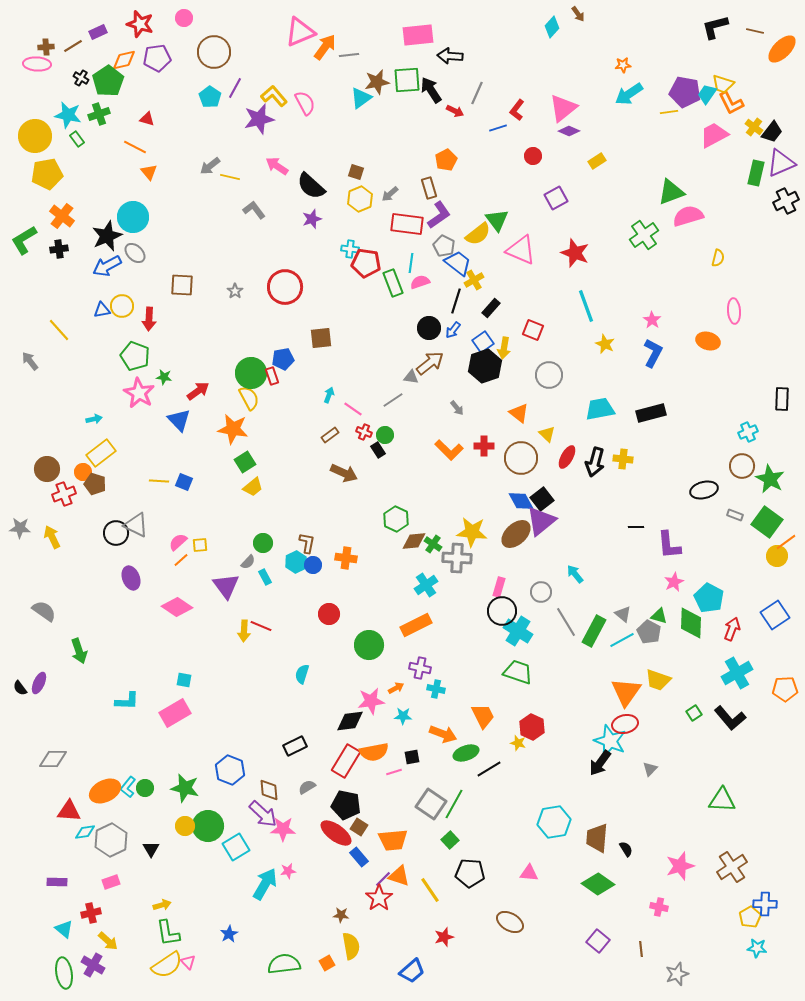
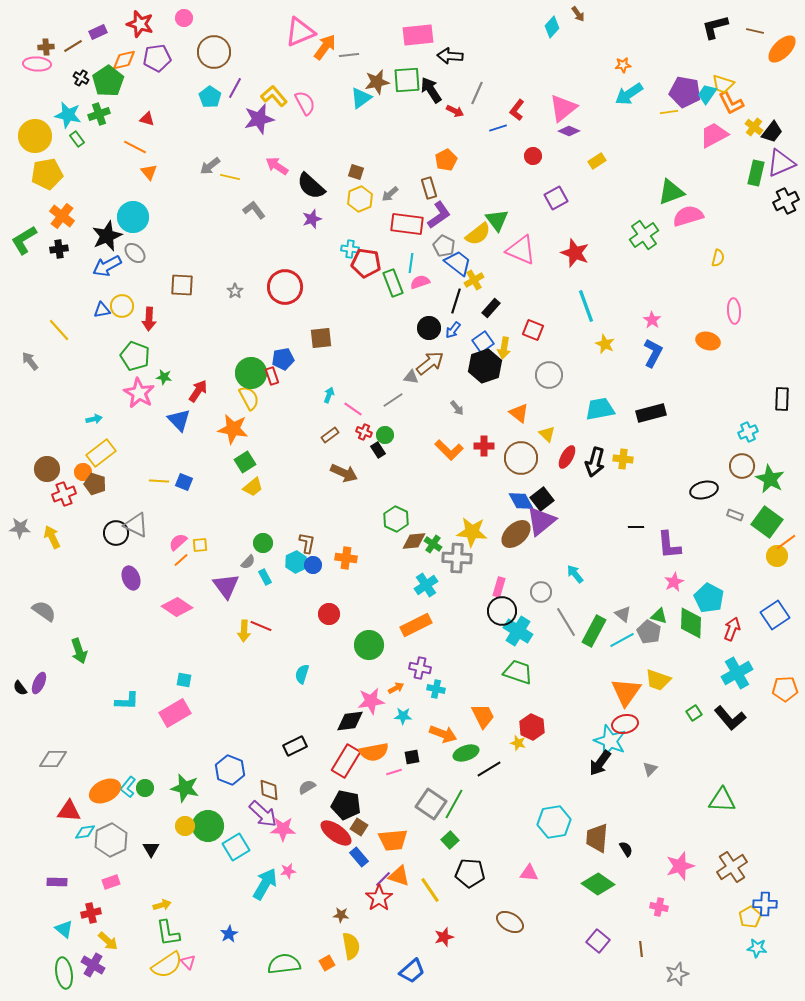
red arrow at (198, 391): rotated 20 degrees counterclockwise
